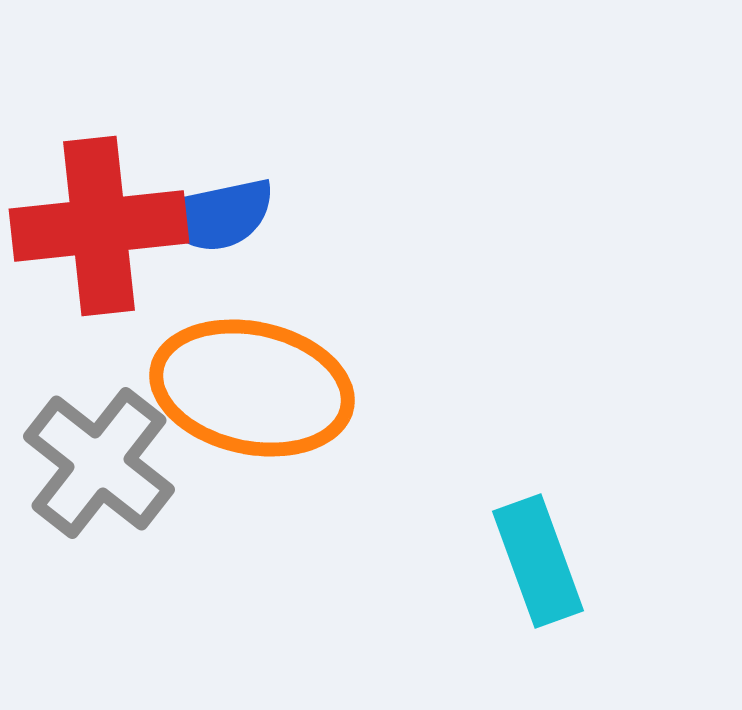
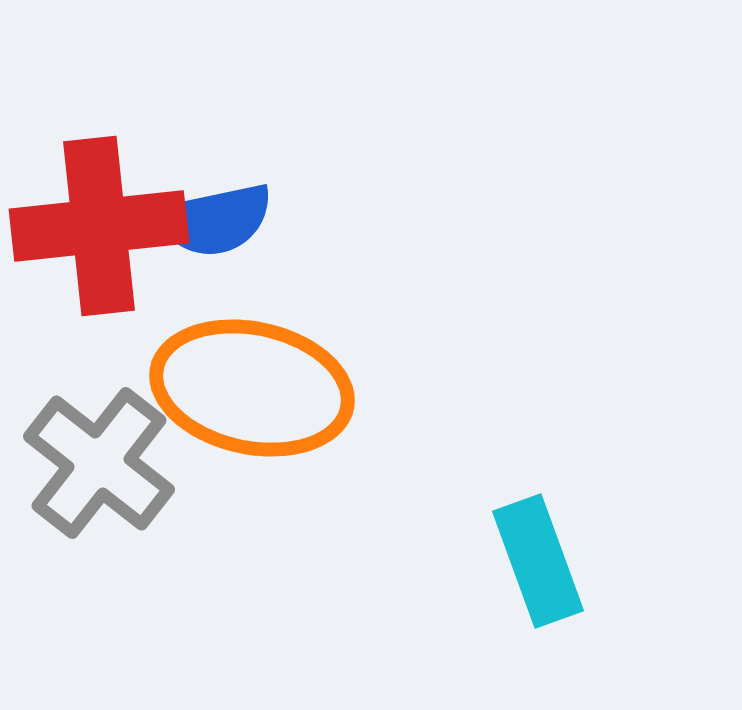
blue semicircle: moved 2 px left, 5 px down
